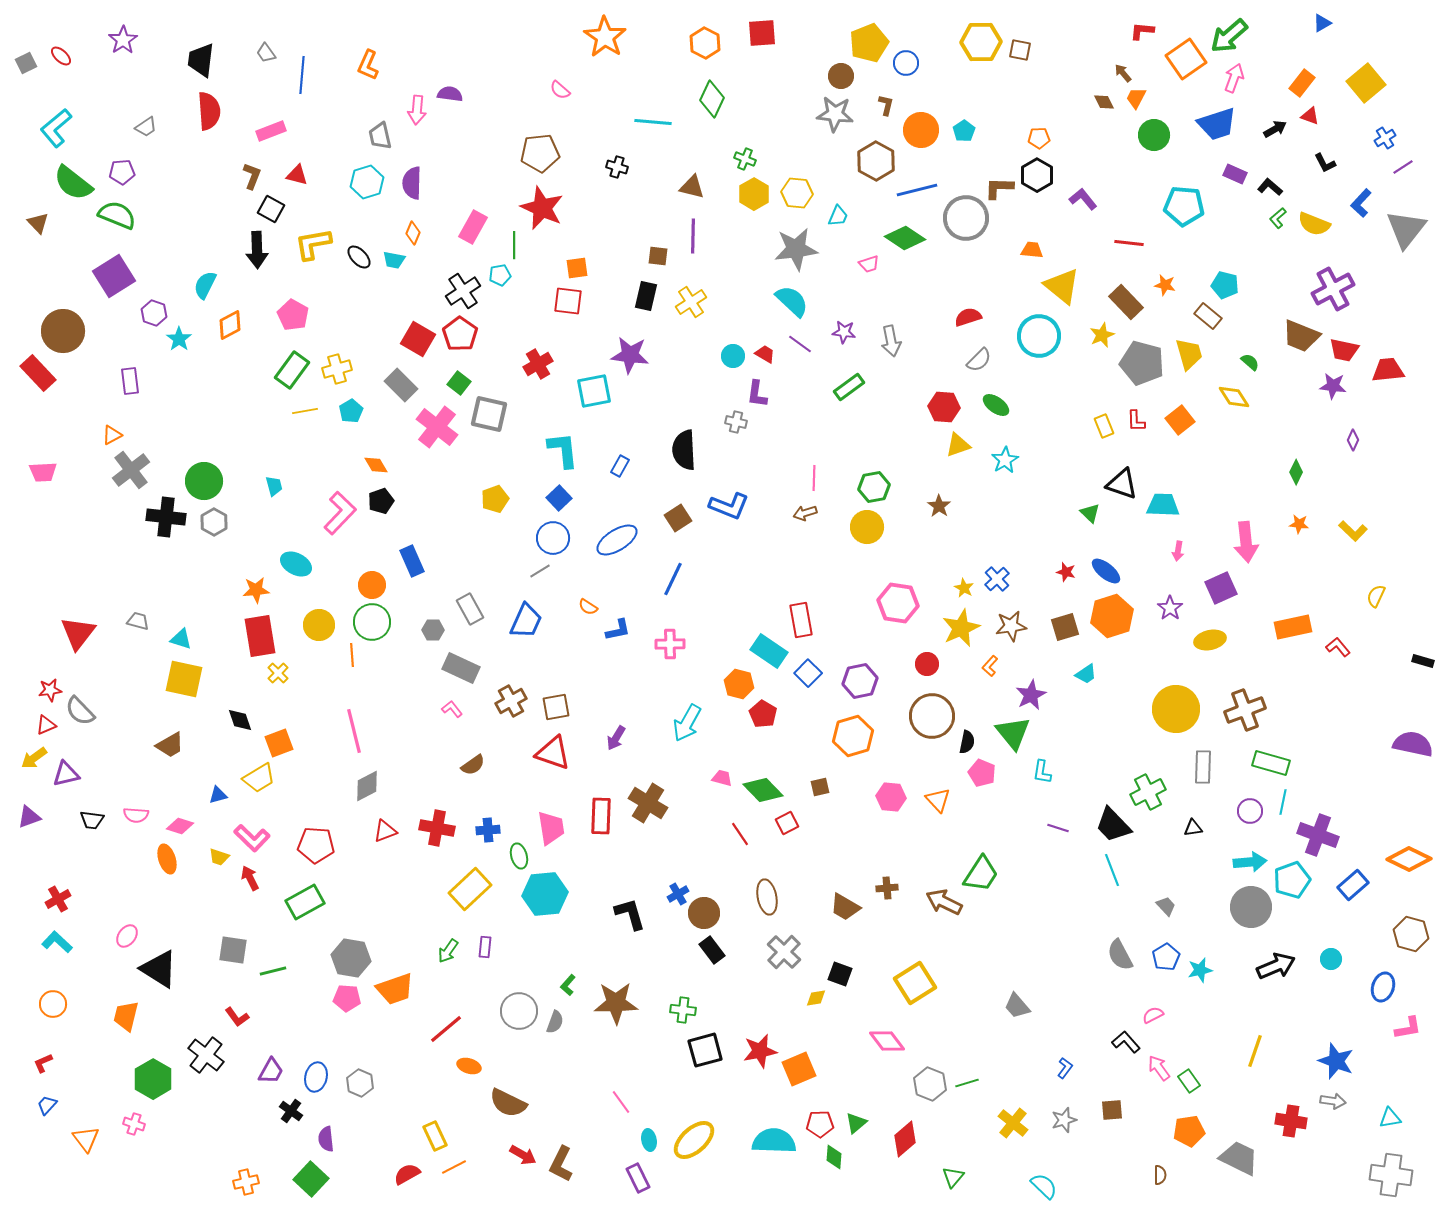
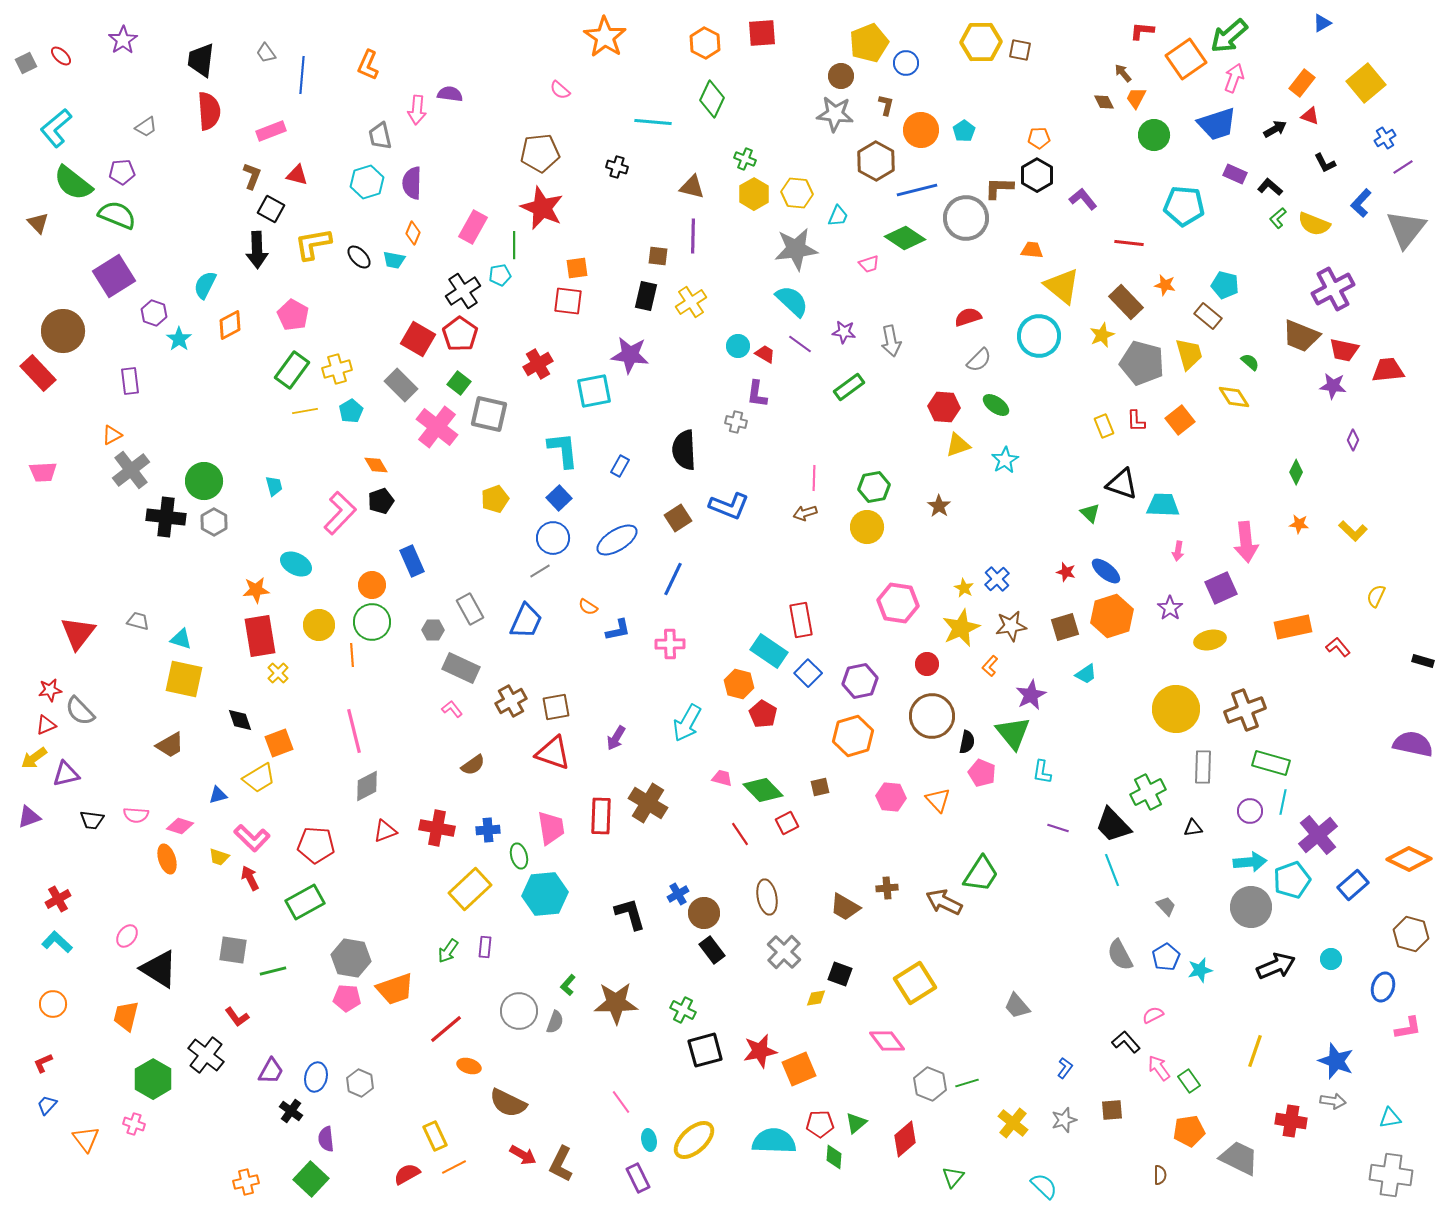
cyan circle at (733, 356): moved 5 px right, 10 px up
purple cross at (1318, 835): rotated 30 degrees clockwise
green cross at (683, 1010): rotated 20 degrees clockwise
